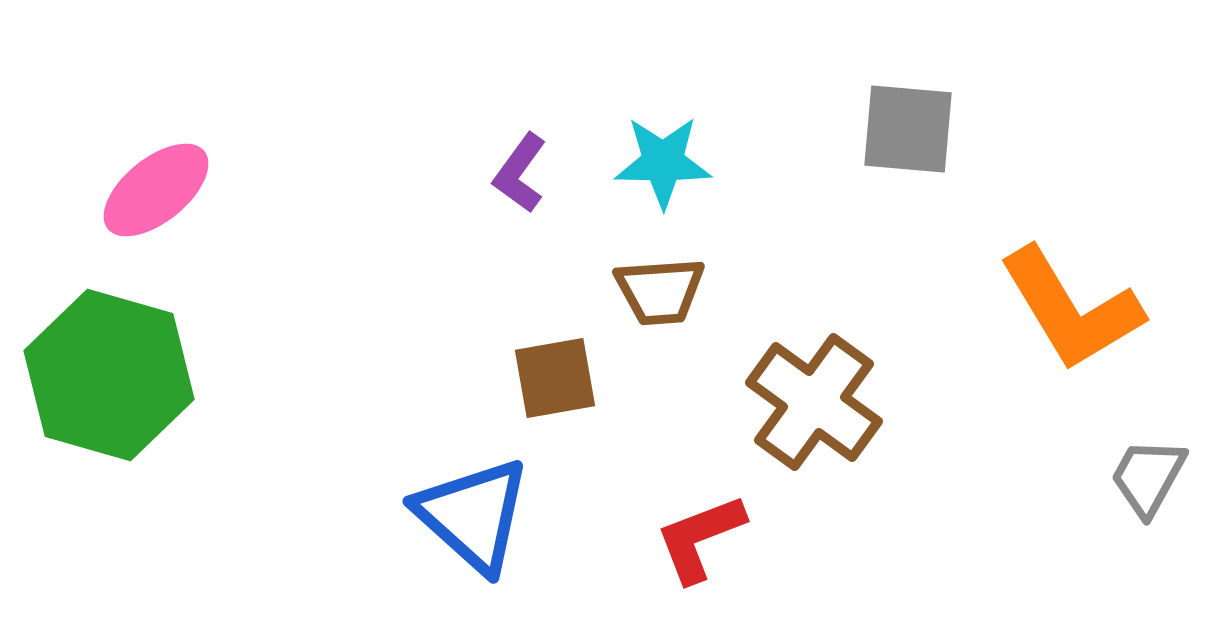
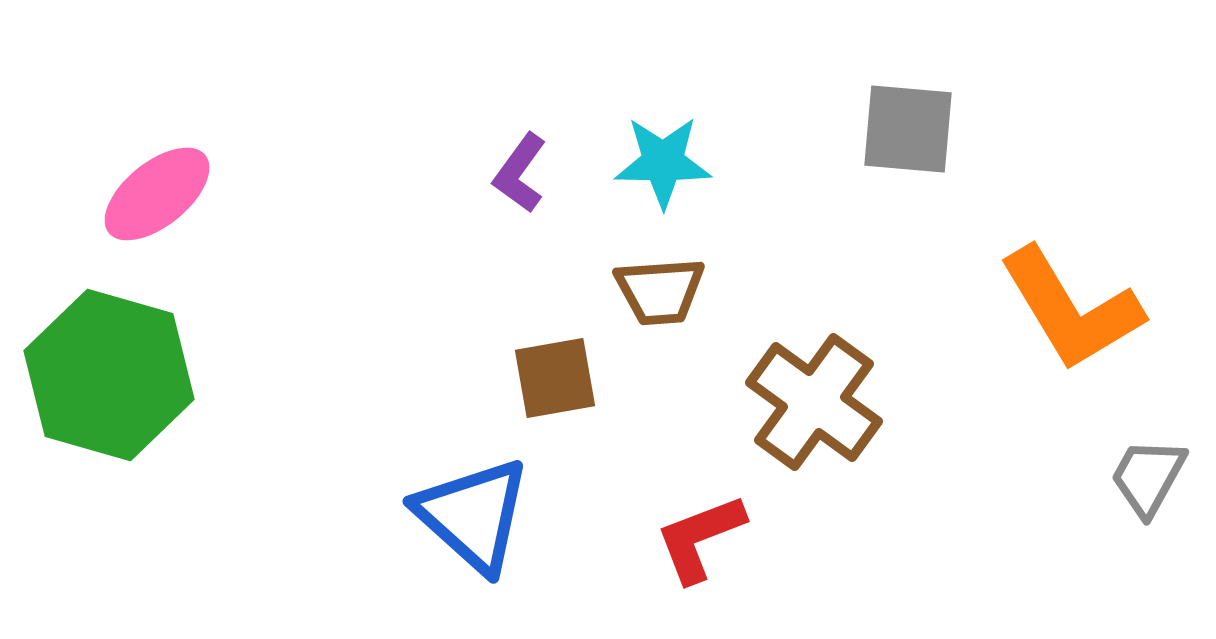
pink ellipse: moved 1 px right, 4 px down
